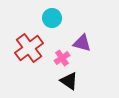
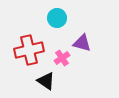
cyan circle: moved 5 px right
red cross: moved 2 px down; rotated 24 degrees clockwise
black triangle: moved 23 px left
